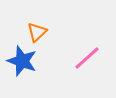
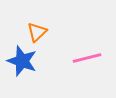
pink line: rotated 28 degrees clockwise
